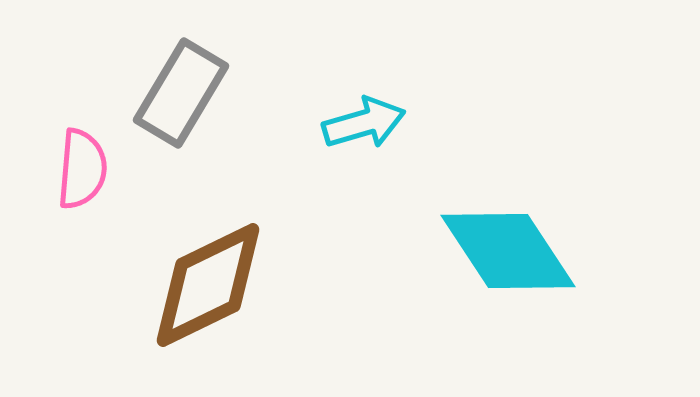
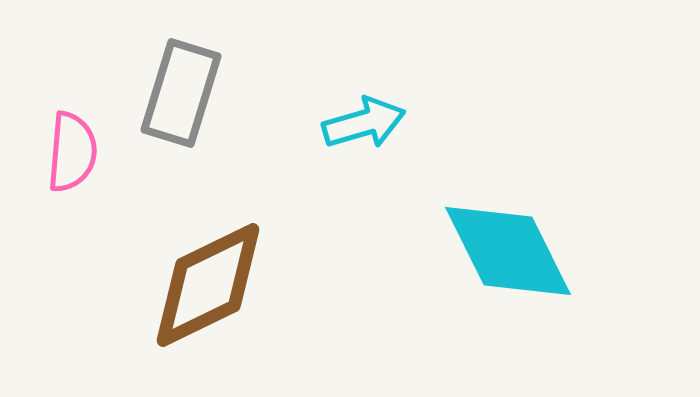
gray rectangle: rotated 14 degrees counterclockwise
pink semicircle: moved 10 px left, 17 px up
cyan diamond: rotated 7 degrees clockwise
